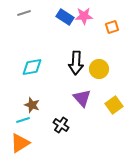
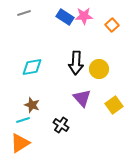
orange square: moved 2 px up; rotated 24 degrees counterclockwise
